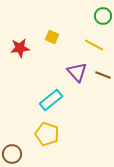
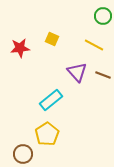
yellow square: moved 2 px down
yellow pentagon: rotated 20 degrees clockwise
brown circle: moved 11 px right
